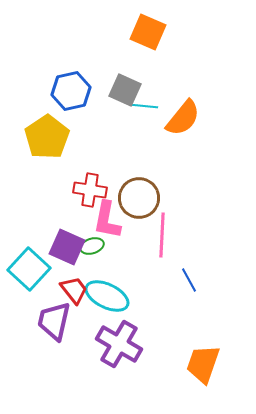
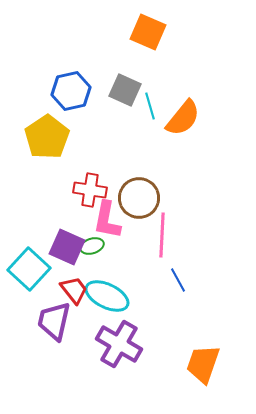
cyan line: moved 6 px right; rotated 68 degrees clockwise
blue line: moved 11 px left
